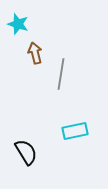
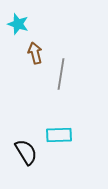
cyan rectangle: moved 16 px left, 4 px down; rotated 10 degrees clockwise
